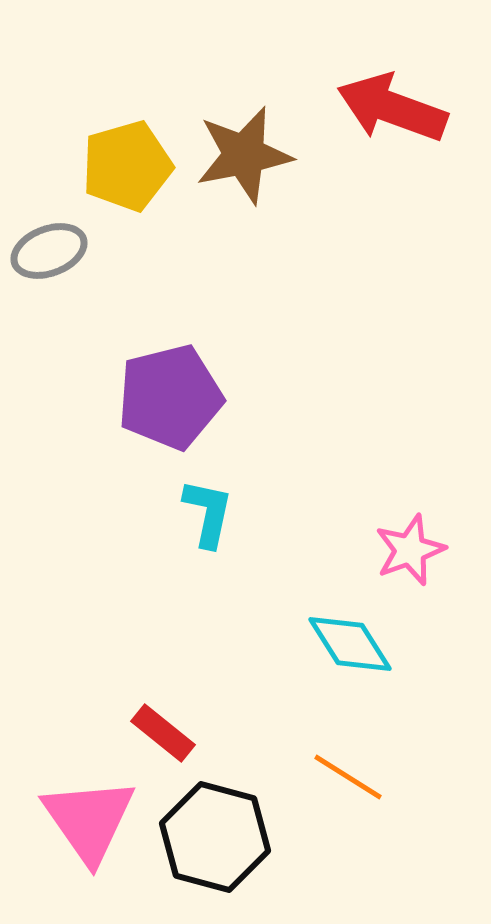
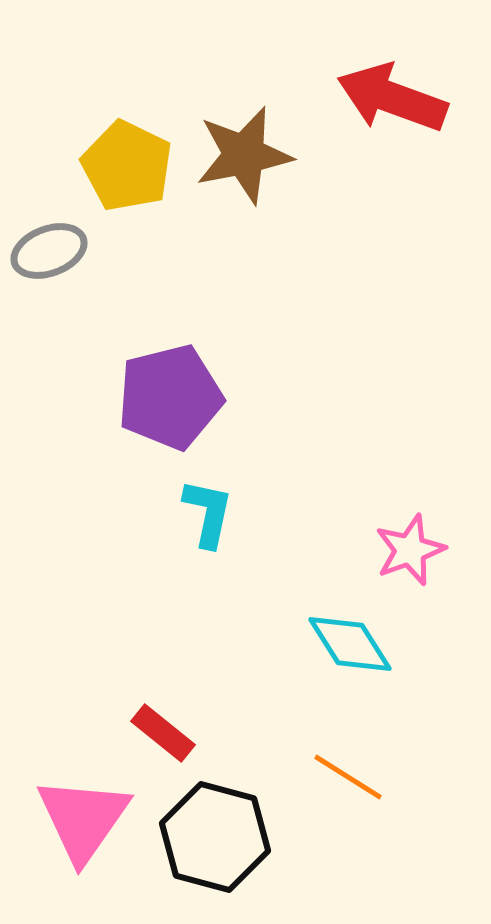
red arrow: moved 10 px up
yellow pentagon: rotated 30 degrees counterclockwise
pink triangle: moved 6 px left, 1 px up; rotated 10 degrees clockwise
